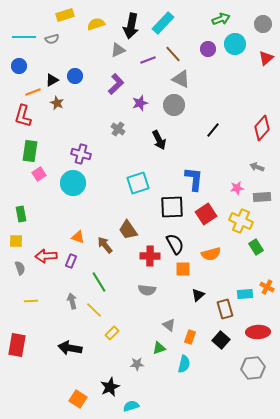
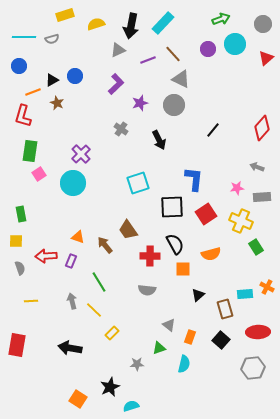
gray cross at (118, 129): moved 3 px right
purple cross at (81, 154): rotated 30 degrees clockwise
